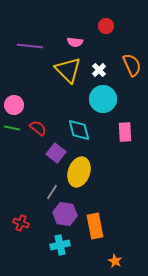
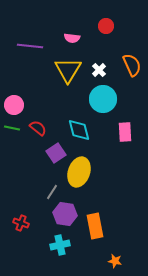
pink semicircle: moved 3 px left, 4 px up
yellow triangle: rotated 16 degrees clockwise
purple square: rotated 18 degrees clockwise
orange star: rotated 16 degrees counterclockwise
